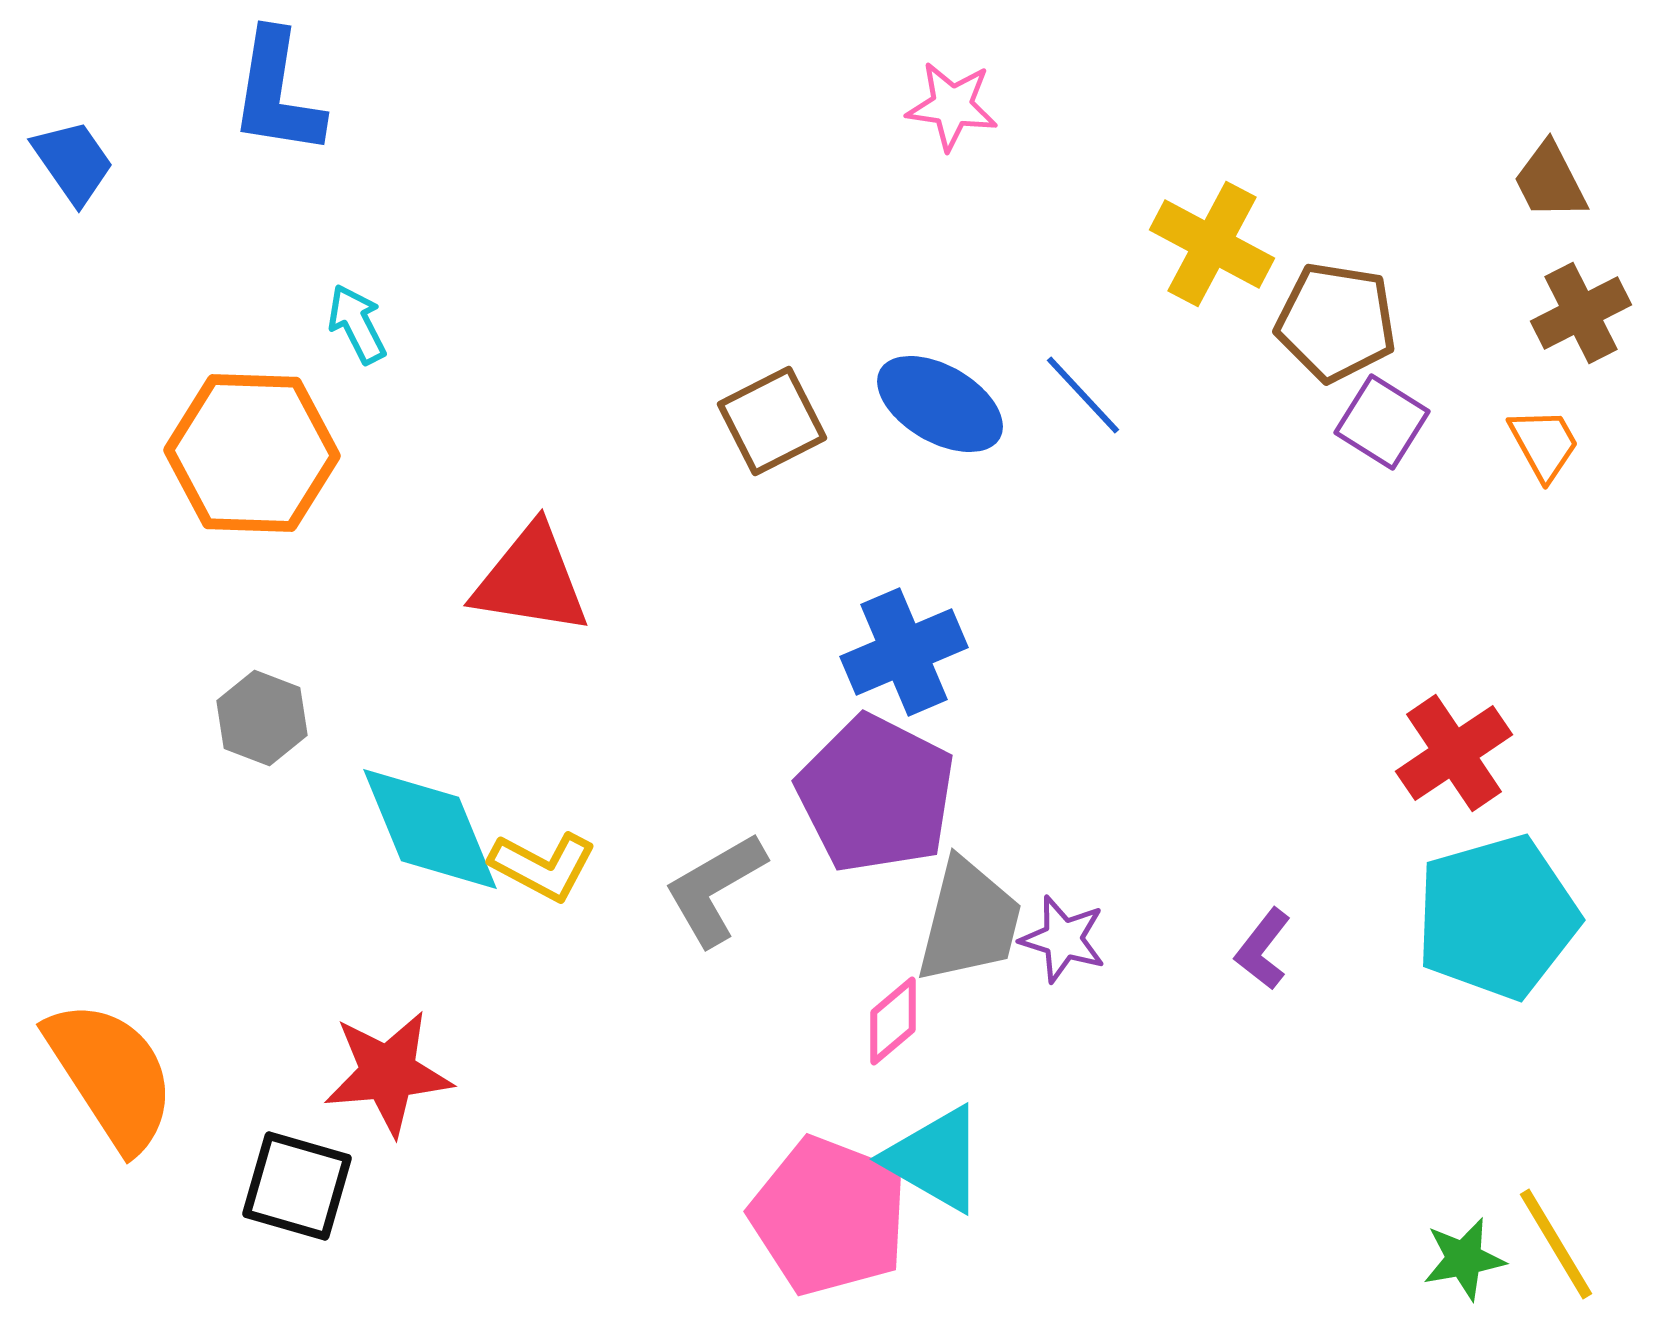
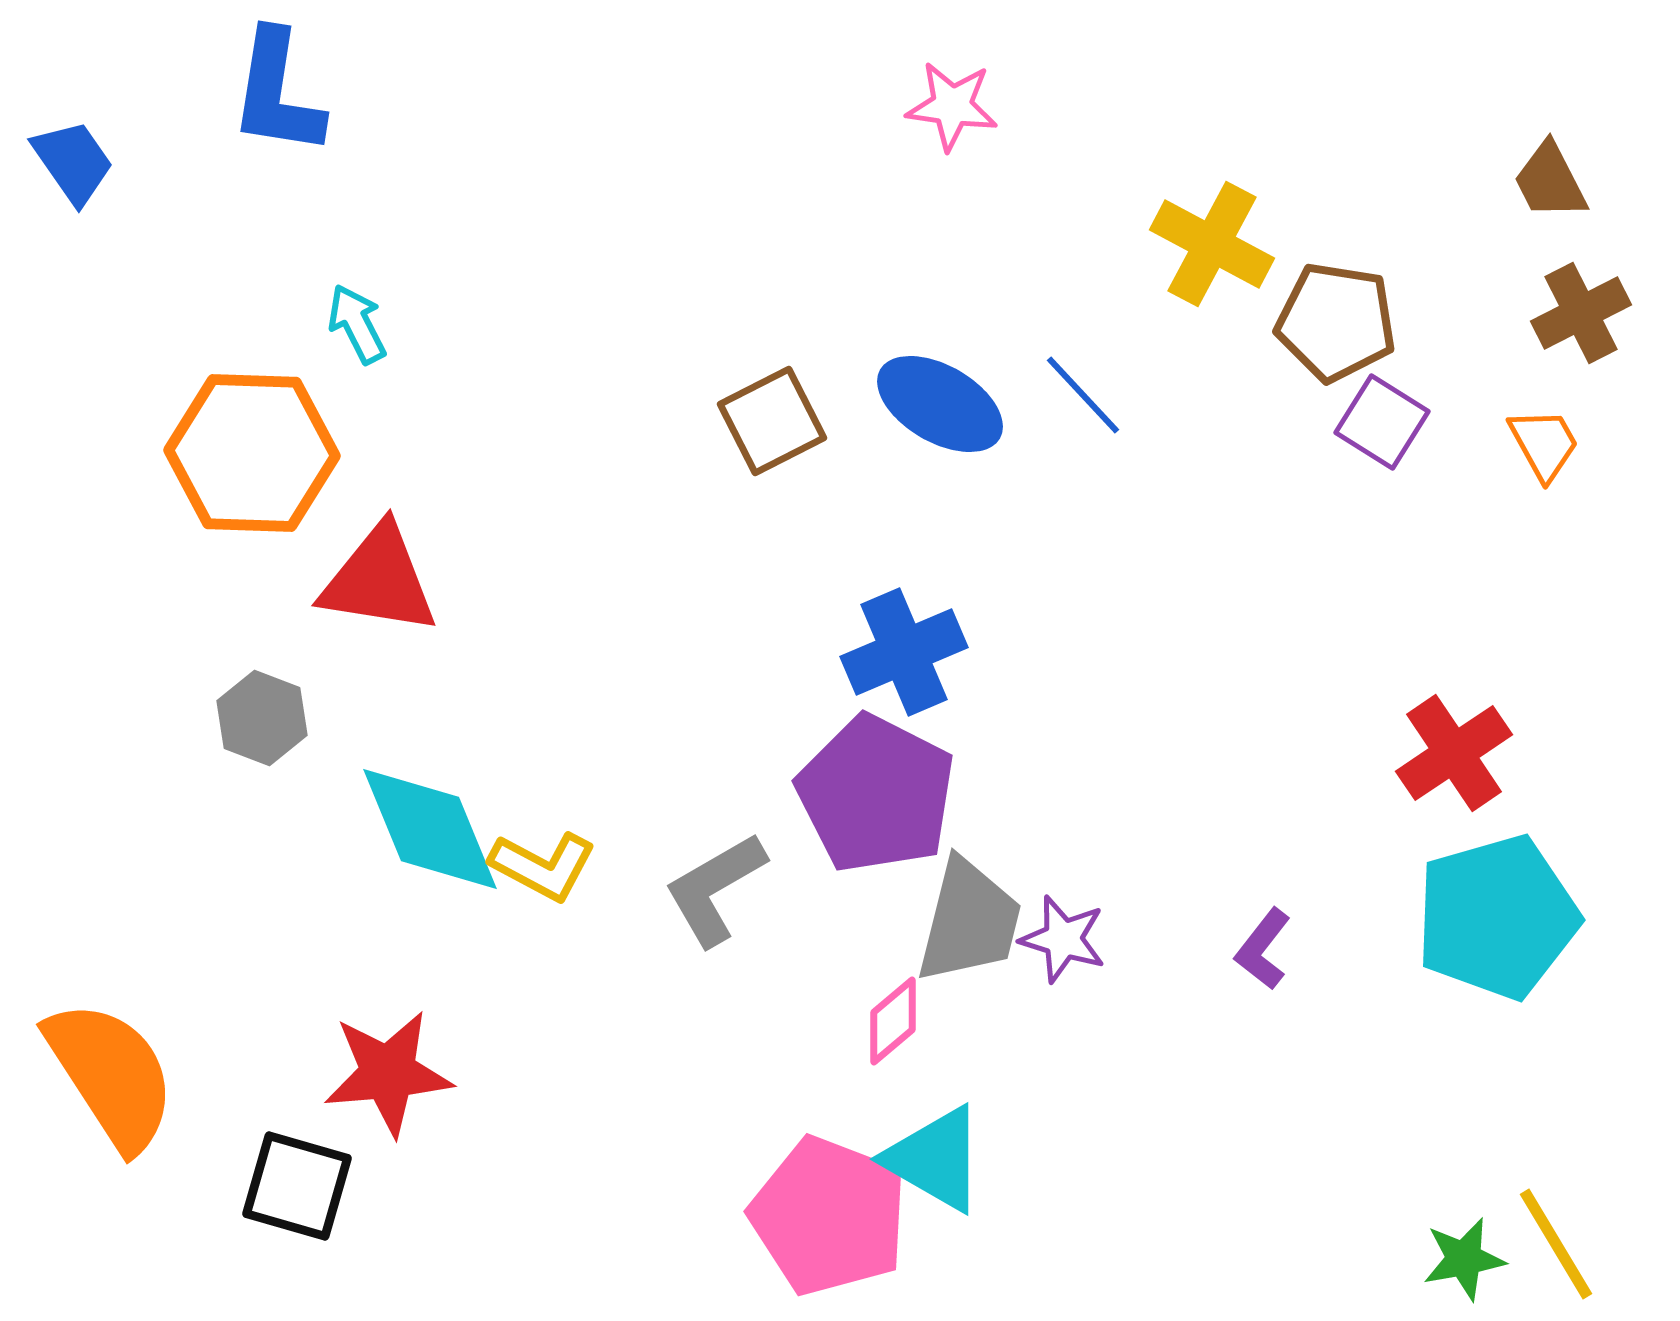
red triangle: moved 152 px left
